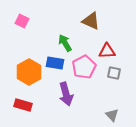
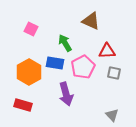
pink square: moved 9 px right, 8 px down
pink pentagon: moved 1 px left
